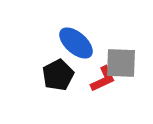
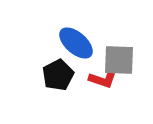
gray square: moved 2 px left, 3 px up
red L-shape: rotated 44 degrees clockwise
